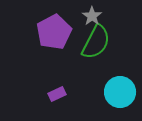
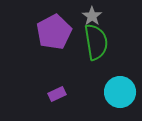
green semicircle: rotated 36 degrees counterclockwise
